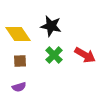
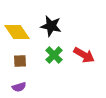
yellow diamond: moved 1 px left, 2 px up
red arrow: moved 1 px left
